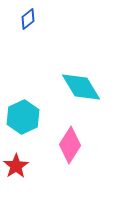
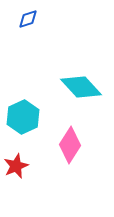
blue diamond: rotated 20 degrees clockwise
cyan diamond: rotated 12 degrees counterclockwise
red star: rotated 10 degrees clockwise
